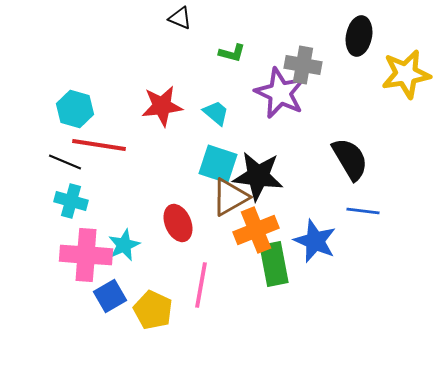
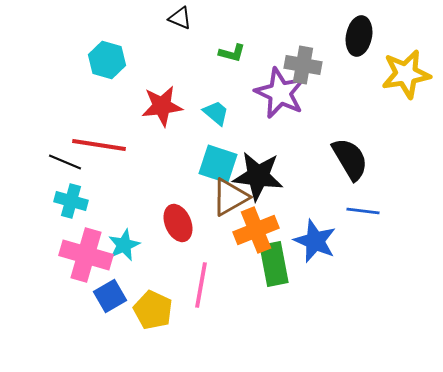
cyan hexagon: moved 32 px right, 49 px up
pink cross: rotated 12 degrees clockwise
